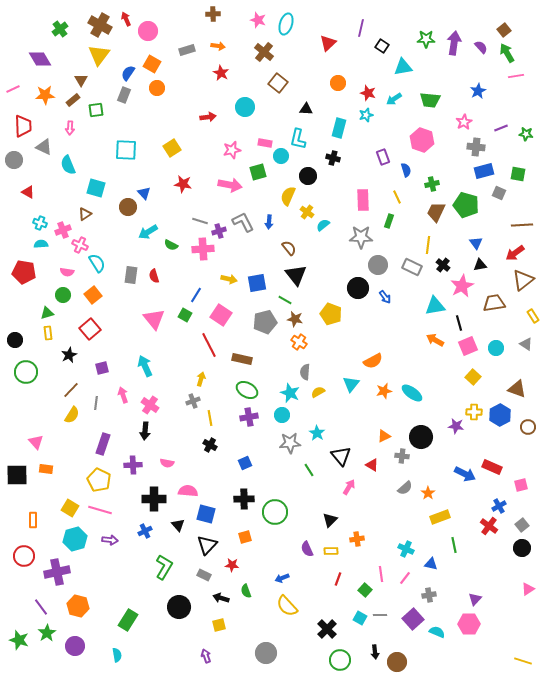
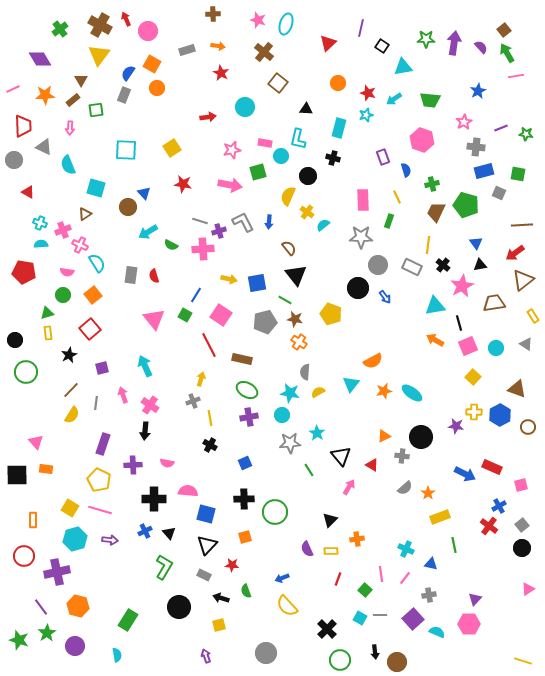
cyan star at (290, 393): rotated 12 degrees counterclockwise
black triangle at (178, 525): moved 9 px left, 8 px down
